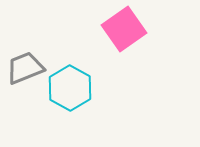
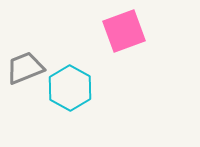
pink square: moved 2 px down; rotated 15 degrees clockwise
